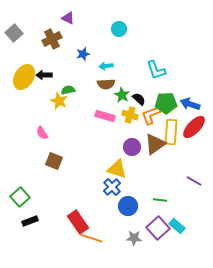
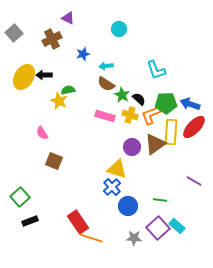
brown semicircle: rotated 36 degrees clockwise
